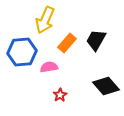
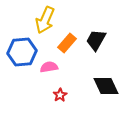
black diamond: rotated 16 degrees clockwise
